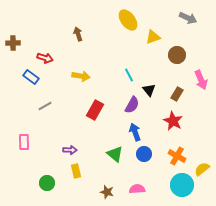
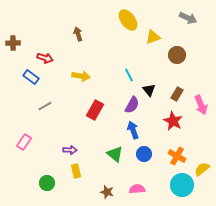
pink arrow: moved 25 px down
blue arrow: moved 2 px left, 2 px up
pink rectangle: rotated 35 degrees clockwise
